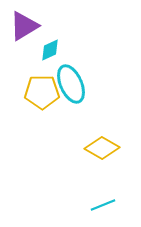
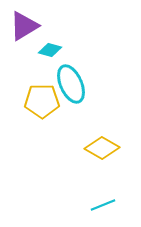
cyan diamond: rotated 40 degrees clockwise
yellow pentagon: moved 9 px down
